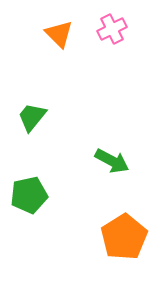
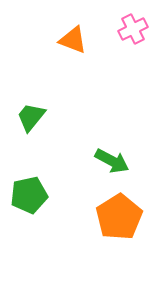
pink cross: moved 21 px right
orange triangle: moved 14 px right, 6 px down; rotated 24 degrees counterclockwise
green trapezoid: moved 1 px left
orange pentagon: moved 5 px left, 20 px up
